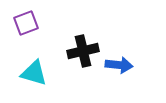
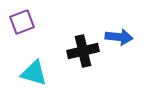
purple square: moved 4 px left, 1 px up
blue arrow: moved 28 px up
